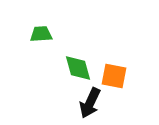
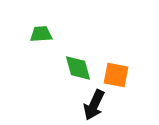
orange square: moved 2 px right, 1 px up
black arrow: moved 4 px right, 2 px down
